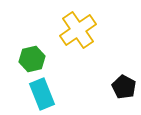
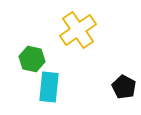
green hexagon: rotated 25 degrees clockwise
cyan rectangle: moved 7 px right, 7 px up; rotated 28 degrees clockwise
